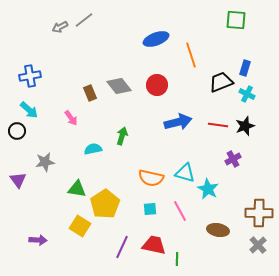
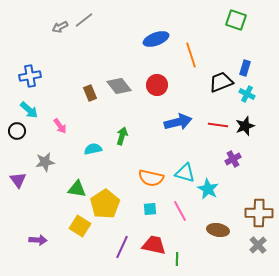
green square: rotated 15 degrees clockwise
pink arrow: moved 11 px left, 8 px down
